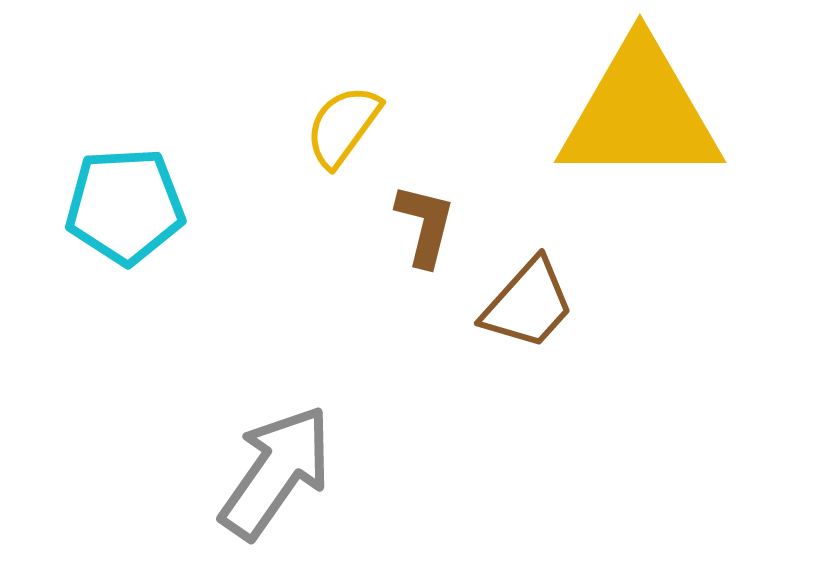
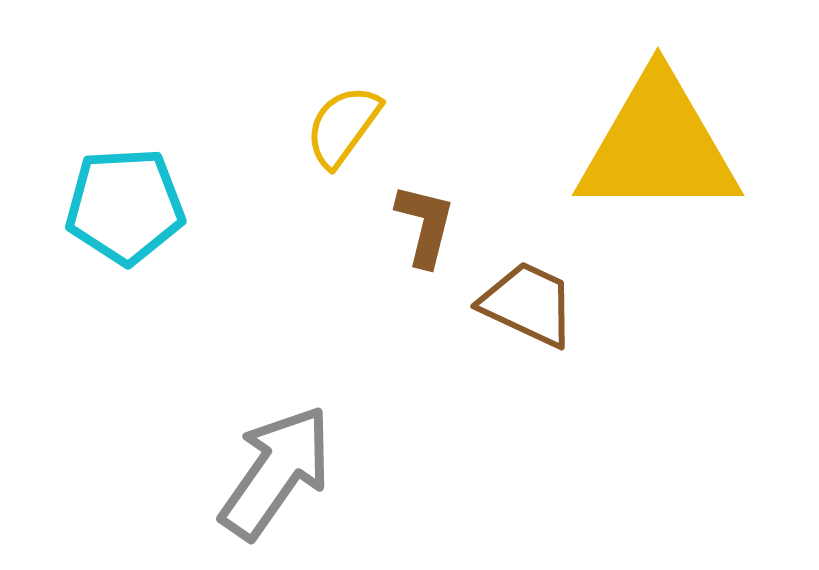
yellow triangle: moved 18 px right, 33 px down
brown trapezoid: rotated 107 degrees counterclockwise
